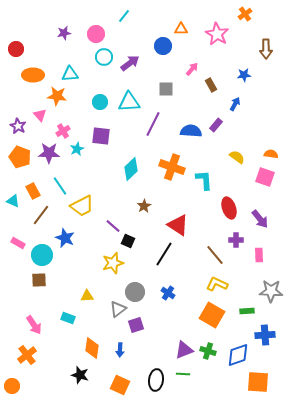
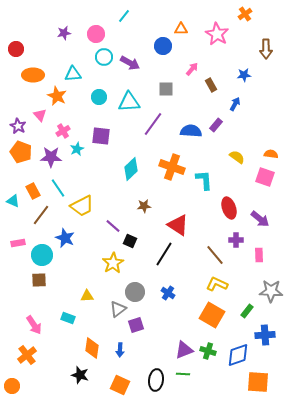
purple arrow at (130, 63): rotated 66 degrees clockwise
cyan triangle at (70, 74): moved 3 px right
orange star at (57, 96): rotated 18 degrees clockwise
cyan circle at (100, 102): moved 1 px left, 5 px up
purple line at (153, 124): rotated 10 degrees clockwise
purple star at (49, 153): moved 2 px right, 4 px down
orange pentagon at (20, 157): moved 1 px right, 5 px up
cyan line at (60, 186): moved 2 px left, 2 px down
brown star at (144, 206): rotated 24 degrees clockwise
purple arrow at (260, 219): rotated 12 degrees counterclockwise
black square at (128, 241): moved 2 px right
pink rectangle at (18, 243): rotated 40 degrees counterclockwise
yellow star at (113, 263): rotated 15 degrees counterclockwise
green rectangle at (247, 311): rotated 48 degrees counterclockwise
